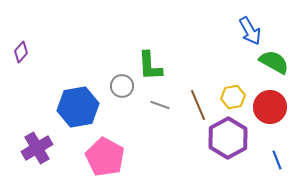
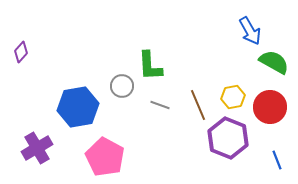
purple hexagon: rotated 9 degrees counterclockwise
